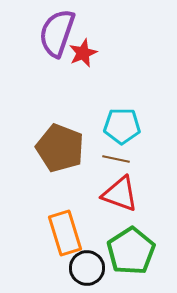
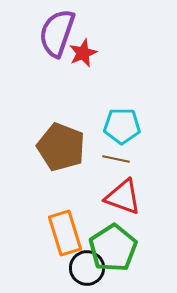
brown pentagon: moved 1 px right, 1 px up
red triangle: moved 3 px right, 3 px down
green pentagon: moved 18 px left, 3 px up
